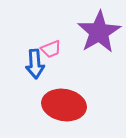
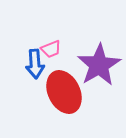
purple star: moved 33 px down
red ellipse: moved 13 px up; rotated 54 degrees clockwise
